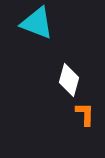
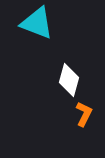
orange L-shape: moved 1 px left; rotated 25 degrees clockwise
